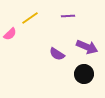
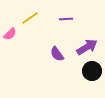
purple line: moved 2 px left, 3 px down
purple arrow: rotated 55 degrees counterclockwise
purple semicircle: rotated 21 degrees clockwise
black circle: moved 8 px right, 3 px up
